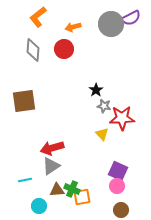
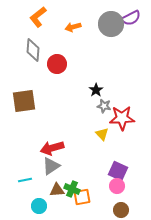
red circle: moved 7 px left, 15 px down
